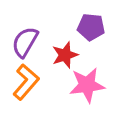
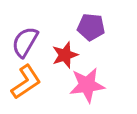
orange L-shape: rotated 15 degrees clockwise
